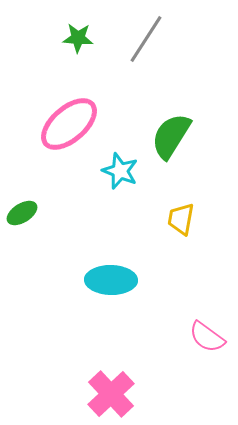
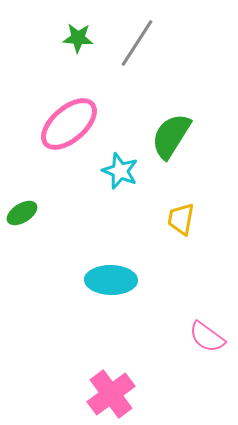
gray line: moved 9 px left, 4 px down
pink cross: rotated 6 degrees clockwise
